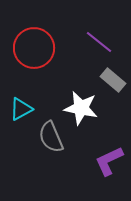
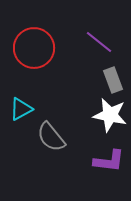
gray rectangle: rotated 30 degrees clockwise
white star: moved 29 px right, 7 px down
gray semicircle: rotated 16 degrees counterclockwise
purple L-shape: rotated 148 degrees counterclockwise
